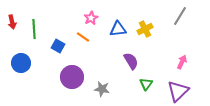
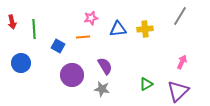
pink star: rotated 16 degrees clockwise
yellow cross: rotated 21 degrees clockwise
orange line: rotated 40 degrees counterclockwise
purple semicircle: moved 26 px left, 5 px down
purple circle: moved 2 px up
green triangle: rotated 24 degrees clockwise
